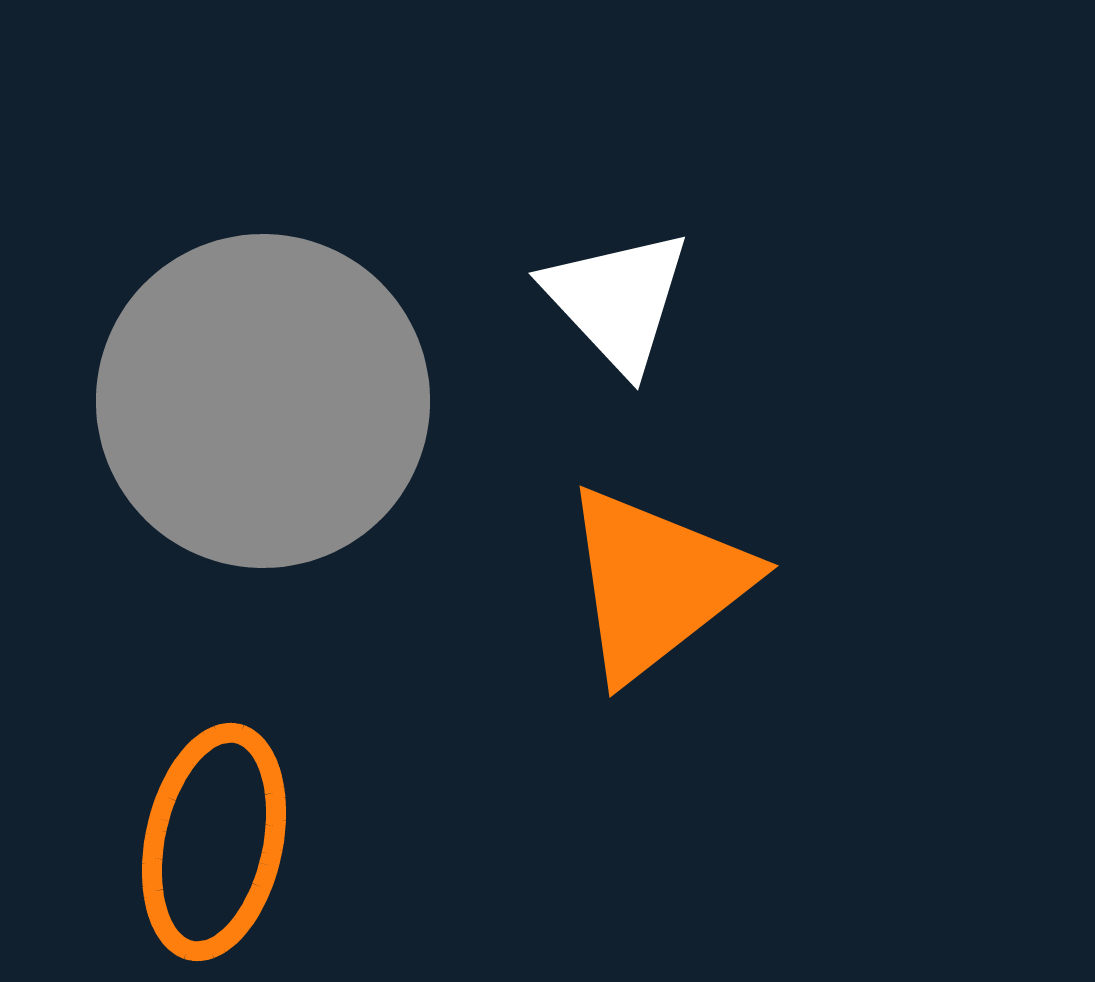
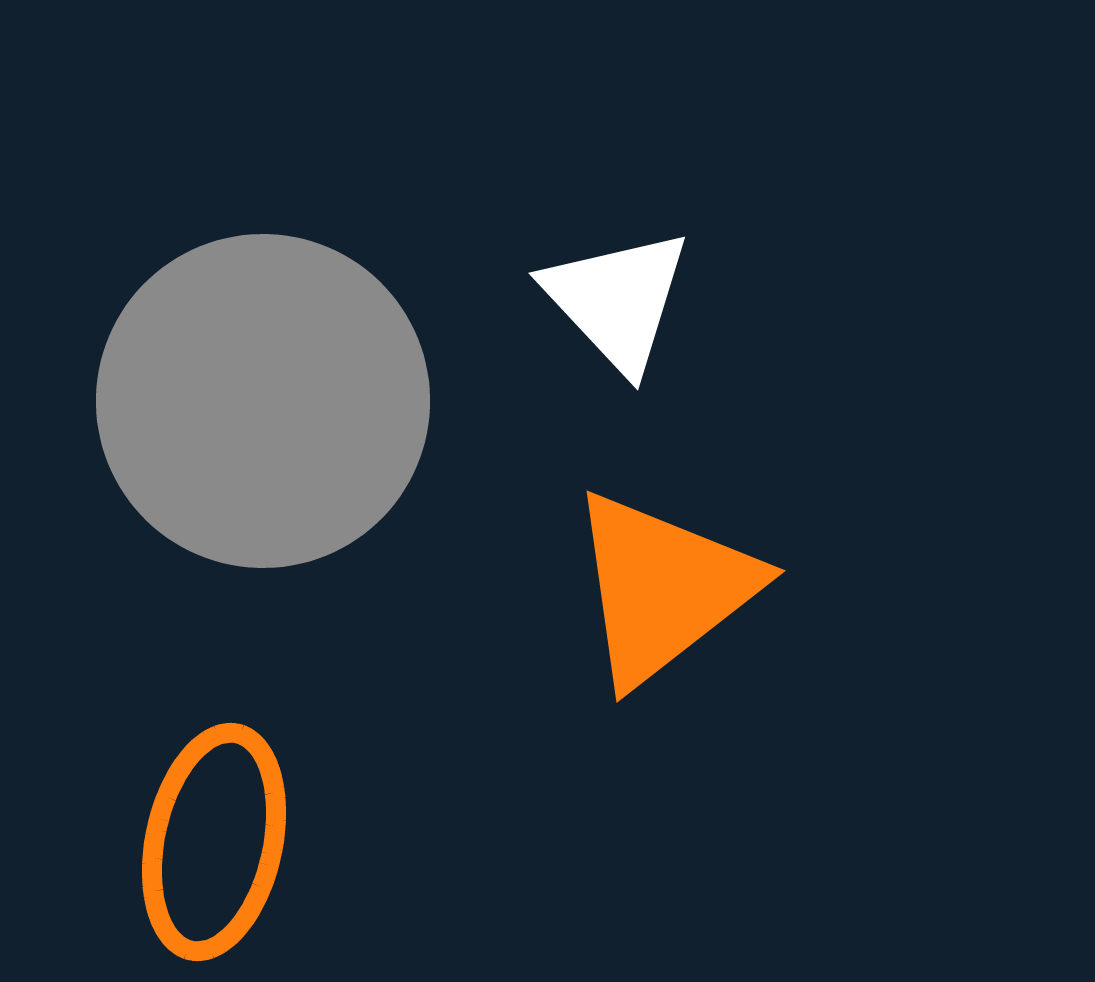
orange triangle: moved 7 px right, 5 px down
